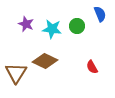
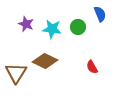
green circle: moved 1 px right, 1 px down
